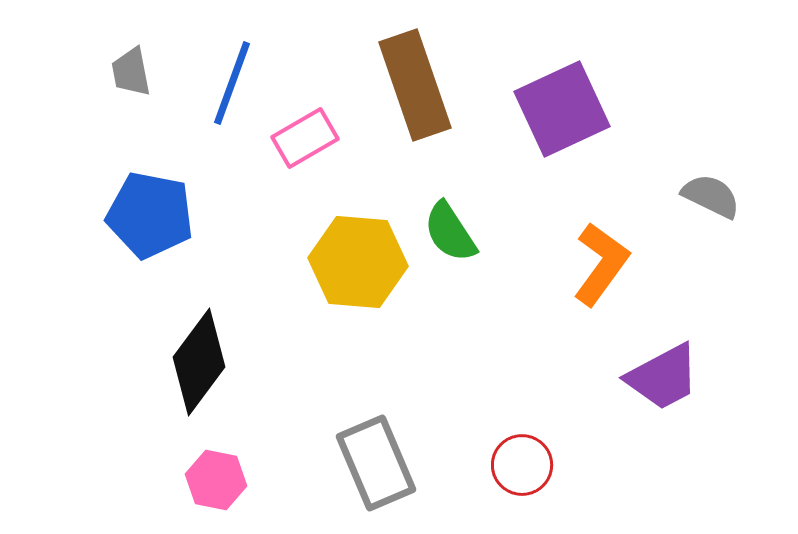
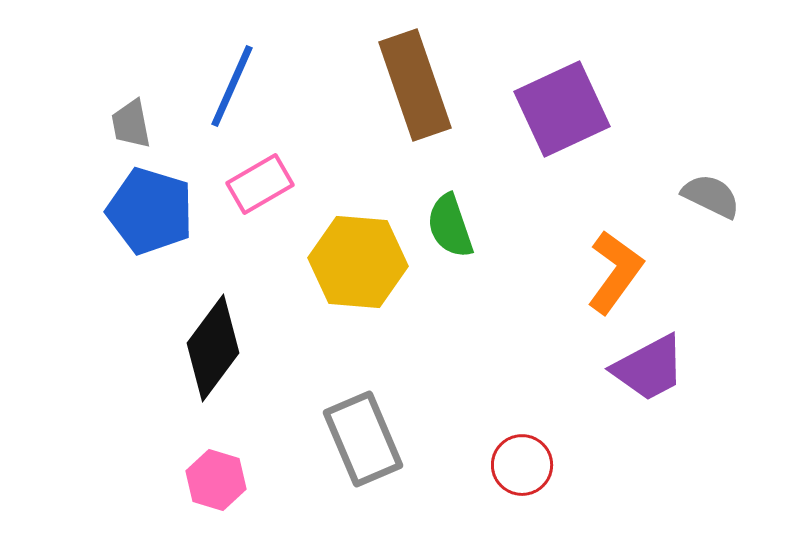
gray trapezoid: moved 52 px down
blue line: moved 3 px down; rotated 4 degrees clockwise
pink rectangle: moved 45 px left, 46 px down
blue pentagon: moved 4 px up; rotated 6 degrees clockwise
green semicircle: moved 6 px up; rotated 14 degrees clockwise
orange L-shape: moved 14 px right, 8 px down
black diamond: moved 14 px right, 14 px up
purple trapezoid: moved 14 px left, 9 px up
gray rectangle: moved 13 px left, 24 px up
pink hexagon: rotated 6 degrees clockwise
